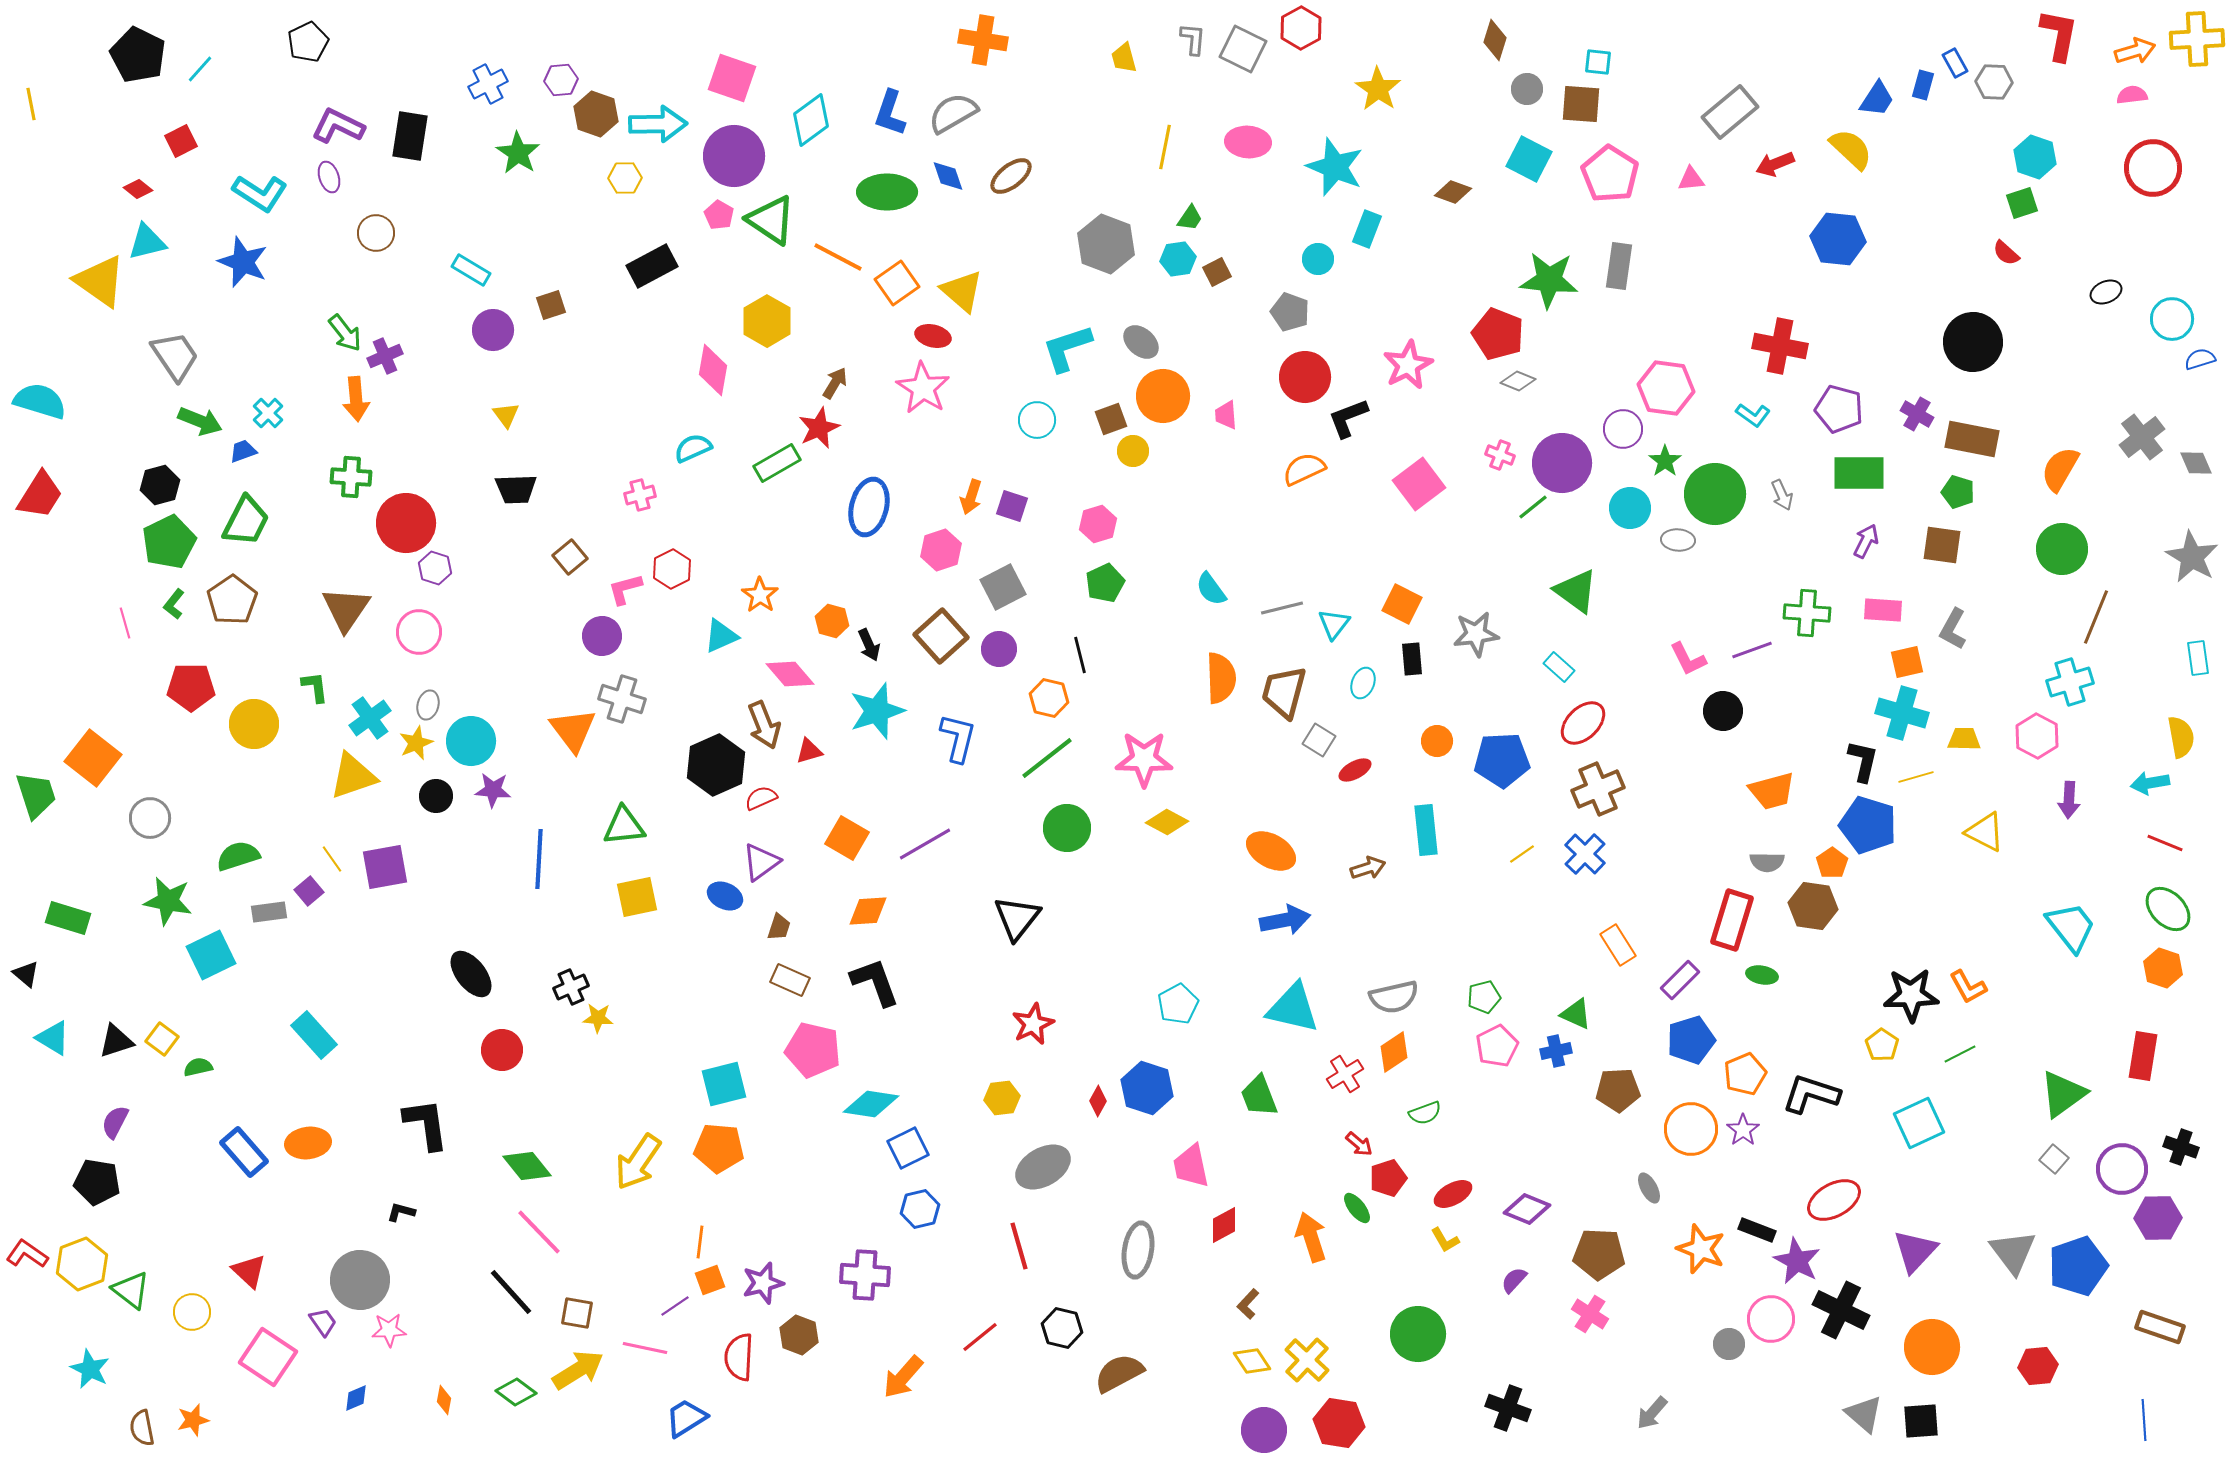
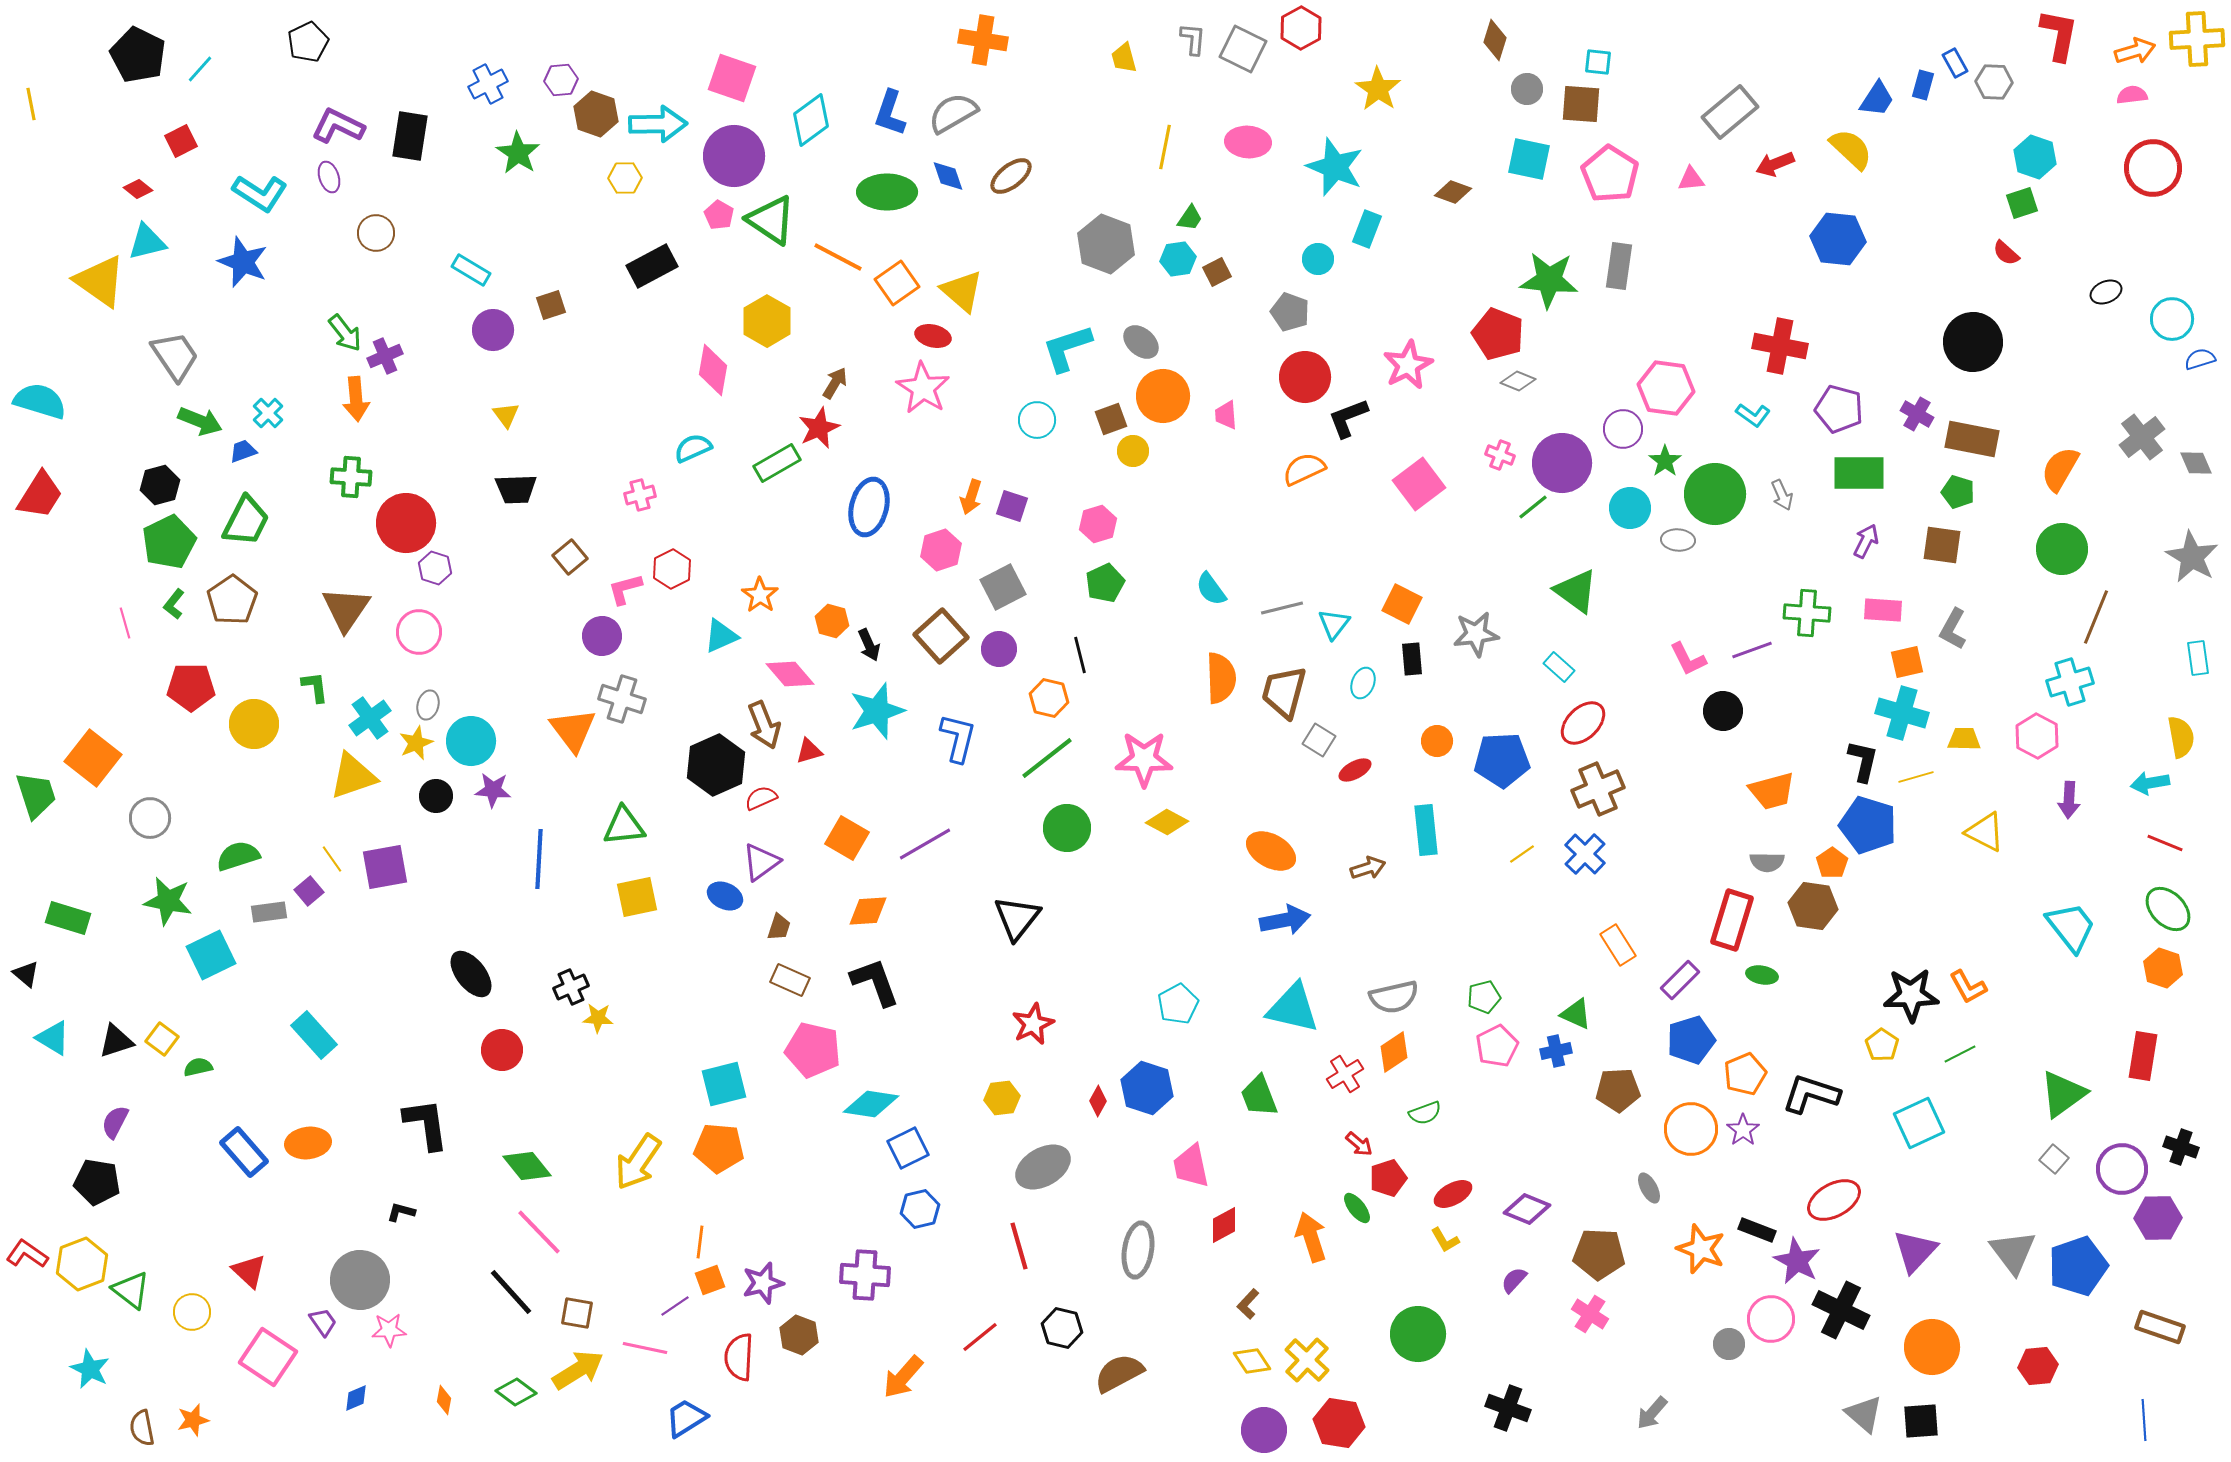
cyan square at (1529, 159): rotated 15 degrees counterclockwise
